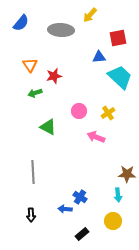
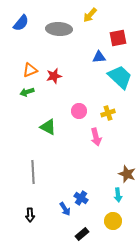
gray ellipse: moved 2 px left, 1 px up
orange triangle: moved 5 px down; rotated 42 degrees clockwise
green arrow: moved 8 px left, 1 px up
yellow cross: rotated 16 degrees clockwise
pink arrow: rotated 126 degrees counterclockwise
brown star: rotated 18 degrees clockwise
blue cross: moved 1 px right, 1 px down
blue arrow: rotated 128 degrees counterclockwise
black arrow: moved 1 px left
